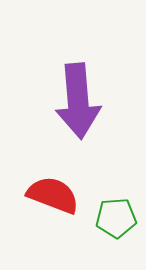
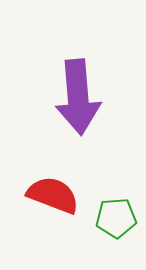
purple arrow: moved 4 px up
